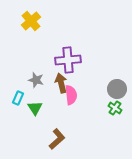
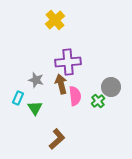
yellow cross: moved 24 px right, 1 px up
purple cross: moved 2 px down
brown arrow: moved 1 px down
gray circle: moved 6 px left, 2 px up
pink semicircle: moved 4 px right, 1 px down
green cross: moved 17 px left, 7 px up; rotated 16 degrees clockwise
